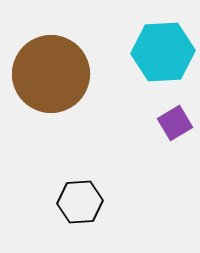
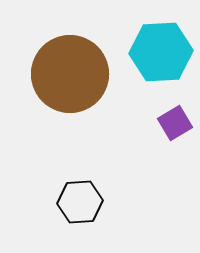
cyan hexagon: moved 2 px left
brown circle: moved 19 px right
